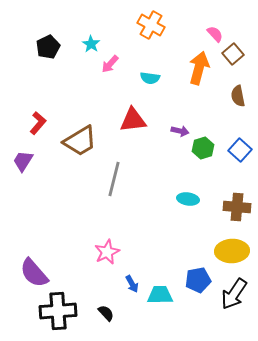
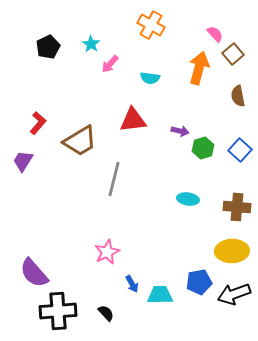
blue pentagon: moved 1 px right, 2 px down
black arrow: rotated 36 degrees clockwise
